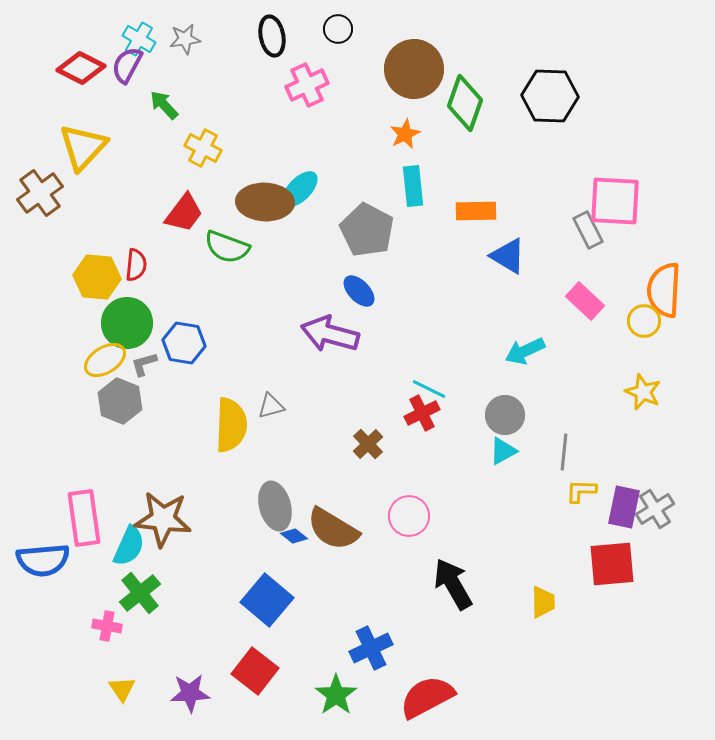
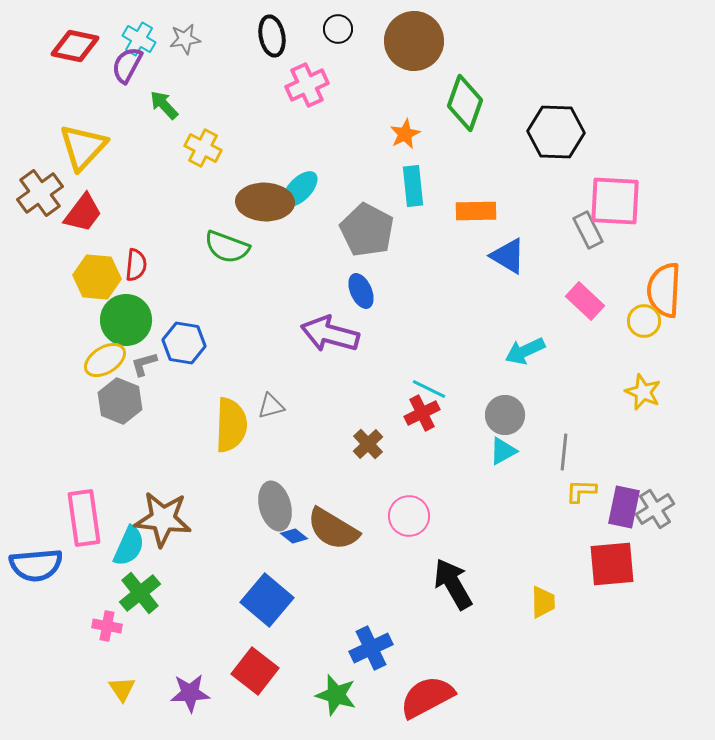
red diamond at (81, 68): moved 6 px left, 22 px up; rotated 15 degrees counterclockwise
brown circle at (414, 69): moved 28 px up
black hexagon at (550, 96): moved 6 px right, 36 px down
red trapezoid at (184, 213): moved 101 px left
blue ellipse at (359, 291): moved 2 px right; rotated 20 degrees clockwise
green circle at (127, 323): moved 1 px left, 3 px up
blue semicircle at (43, 560): moved 7 px left, 5 px down
green star at (336, 695): rotated 21 degrees counterclockwise
